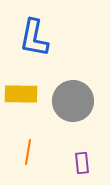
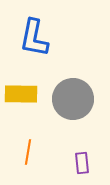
gray circle: moved 2 px up
